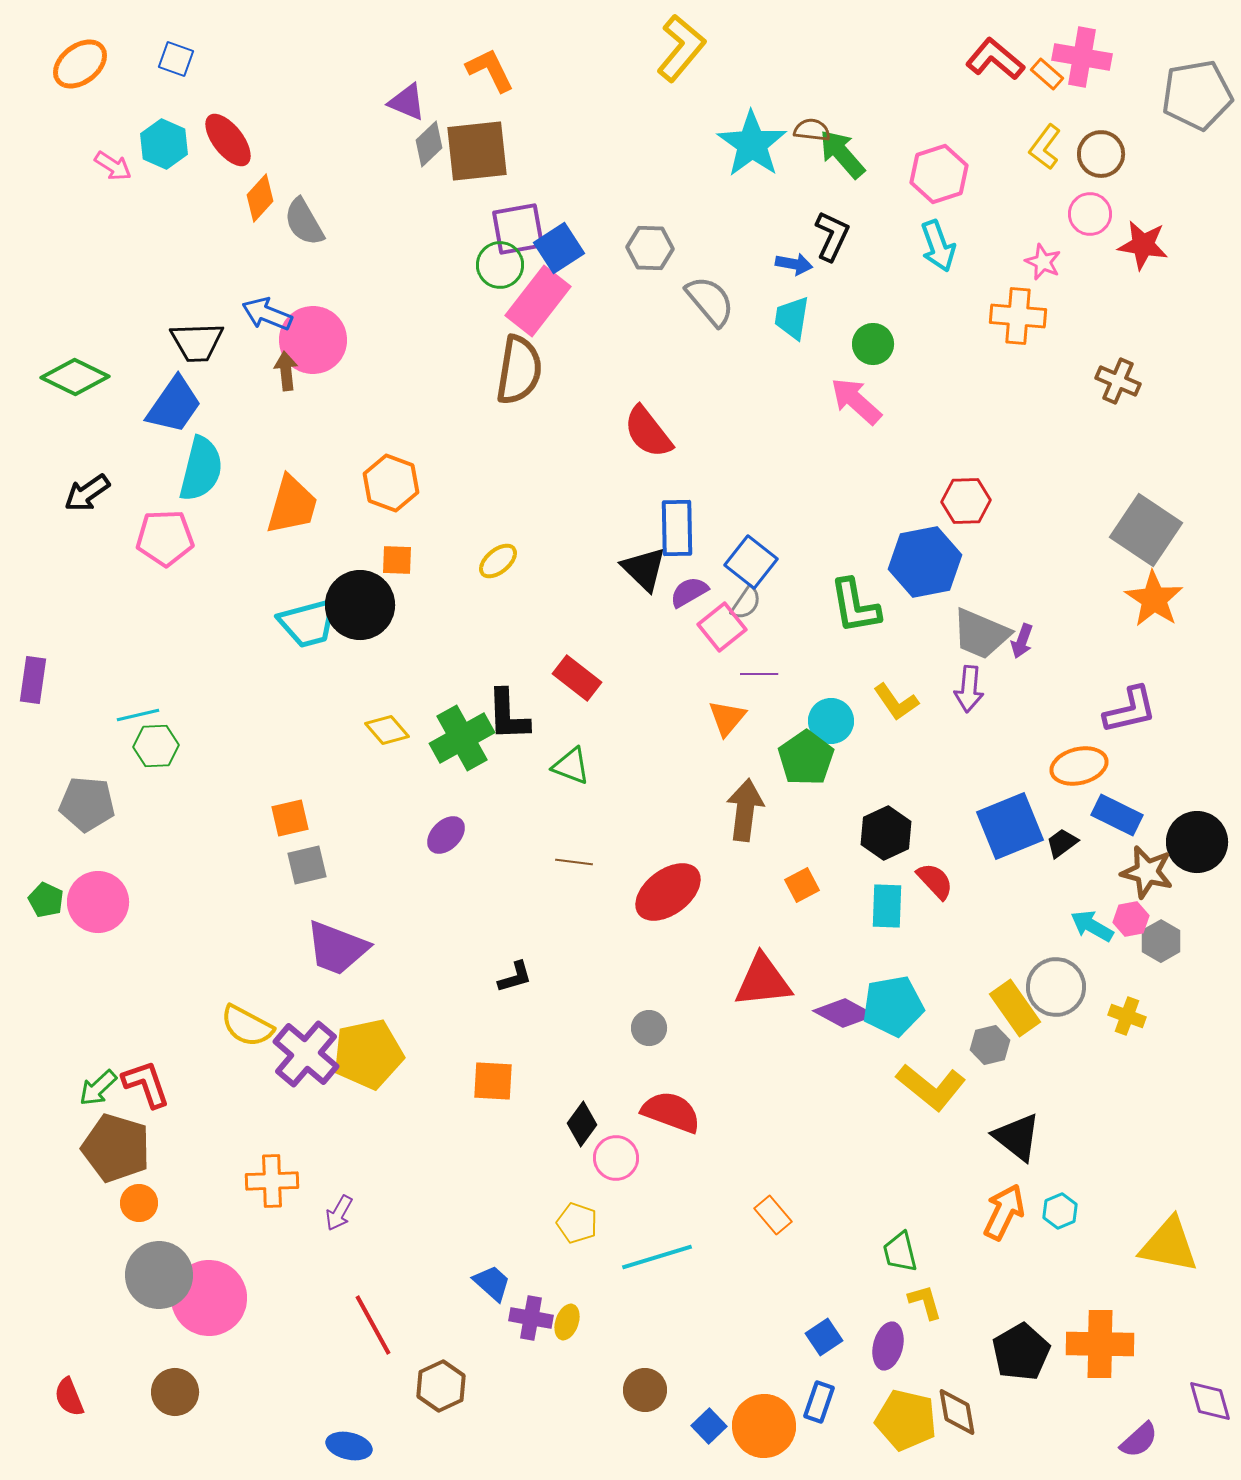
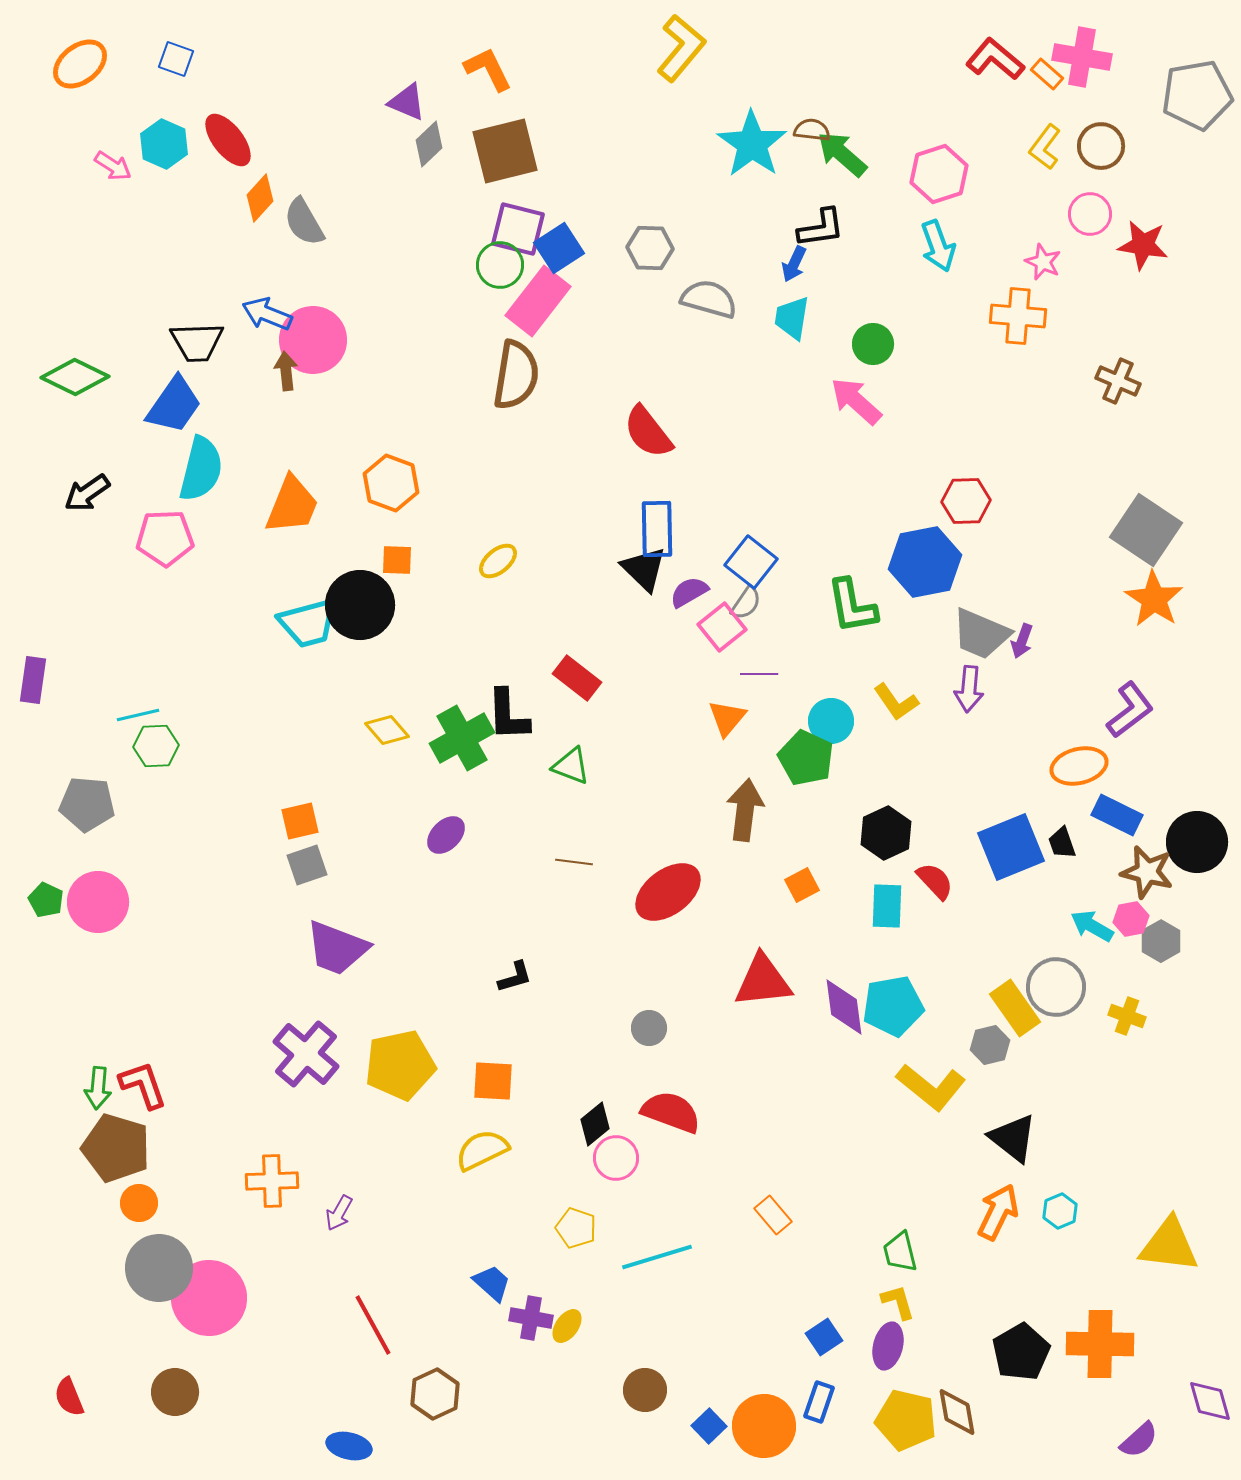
orange L-shape at (490, 70): moved 2 px left, 1 px up
brown square at (477, 151): moved 28 px right; rotated 8 degrees counterclockwise
green arrow at (842, 154): rotated 8 degrees counterclockwise
brown circle at (1101, 154): moved 8 px up
purple square at (518, 229): rotated 24 degrees clockwise
black L-shape at (832, 236): moved 11 px left, 8 px up; rotated 57 degrees clockwise
blue arrow at (794, 264): rotated 105 degrees clockwise
gray semicircle at (710, 301): moved 1 px left, 2 px up; rotated 34 degrees counterclockwise
brown semicircle at (519, 370): moved 3 px left, 5 px down
orange trapezoid at (292, 505): rotated 6 degrees clockwise
blue rectangle at (677, 528): moved 20 px left, 1 px down
green L-shape at (855, 606): moved 3 px left
purple L-shape at (1130, 710): rotated 24 degrees counterclockwise
green pentagon at (806, 758): rotated 12 degrees counterclockwise
orange square at (290, 818): moved 10 px right, 3 px down
blue square at (1010, 826): moved 1 px right, 21 px down
black trapezoid at (1062, 843): rotated 72 degrees counterclockwise
gray square at (307, 865): rotated 6 degrees counterclockwise
purple diamond at (844, 1013): moved 6 px up; rotated 54 degrees clockwise
yellow semicircle at (247, 1026): moved 235 px right, 124 px down; rotated 126 degrees clockwise
yellow pentagon at (368, 1054): moved 32 px right, 11 px down
red L-shape at (146, 1084): moved 3 px left, 1 px down
green arrow at (98, 1088): rotated 42 degrees counterclockwise
black diamond at (582, 1124): moved 13 px right; rotated 15 degrees clockwise
black triangle at (1017, 1137): moved 4 px left, 1 px down
orange arrow at (1004, 1212): moved 6 px left
yellow pentagon at (577, 1223): moved 1 px left, 5 px down
yellow triangle at (1169, 1245): rotated 4 degrees counterclockwise
gray circle at (159, 1275): moved 7 px up
yellow L-shape at (925, 1302): moved 27 px left
yellow ellipse at (567, 1322): moved 4 px down; rotated 16 degrees clockwise
brown hexagon at (441, 1386): moved 6 px left, 8 px down
